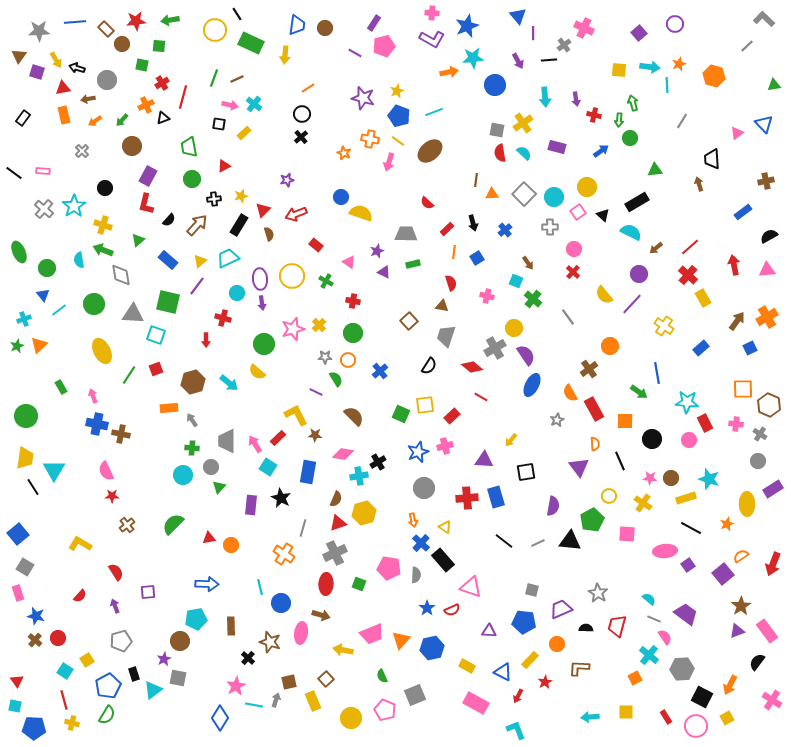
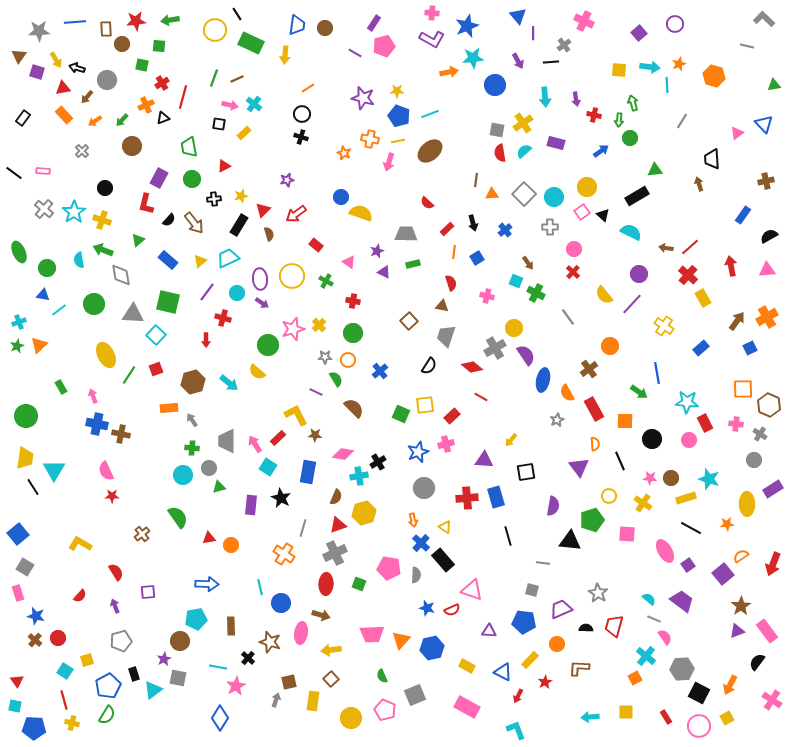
pink cross at (584, 28): moved 7 px up
brown rectangle at (106, 29): rotated 42 degrees clockwise
gray line at (747, 46): rotated 56 degrees clockwise
black line at (549, 60): moved 2 px right, 2 px down
yellow star at (397, 91): rotated 24 degrees clockwise
brown arrow at (88, 99): moved 1 px left, 2 px up; rotated 40 degrees counterclockwise
cyan line at (434, 112): moved 4 px left, 2 px down
orange rectangle at (64, 115): rotated 30 degrees counterclockwise
black cross at (301, 137): rotated 32 degrees counterclockwise
yellow line at (398, 141): rotated 48 degrees counterclockwise
purple rectangle at (557, 147): moved 1 px left, 4 px up
cyan semicircle at (524, 153): moved 2 px up; rotated 84 degrees counterclockwise
purple rectangle at (148, 176): moved 11 px right, 2 px down
black rectangle at (637, 202): moved 6 px up
cyan star at (74, 206): moved 6 px down
pink square at (578, 212): moved 4 px right
blue rectangle at (743, 212): moved 3 px down; rotated 18 degrees counterclockwise
red arrow at (296, 214): rotated 15 degrees counterclockwise
yellow cross at (103, 225): moved 1 px left, 5 px up
brown arrow at (197, 225): moved 3 px left, 2 px up; rotated 100 degrees clockwise
brown arrow at (656, 248): moved 10 px right; rotated 48 degrees clockwise
red arrow at (734, 265): moved 3 px left, 1 px down
purple line at (197, 286): moved 10 px right, 6 px down
blue triangle at (43, 295): rotated 40 degrees counterclockwise
green cross at (533, 299): moved 3 px right, 6 px up; rotated 12 degrees counterclockwise
purple arrow at (262, 303): rotated 48 degrees counterclockwise
cyan cross at (24, 319): moved 5 px left, 3 px down
cyan square at (156, 335): rotated 24 degrees clockwise
green circle at (264, 344): moved 4 px right, 1 px down
yellow ellipse at (102, 351): moved 4 px right, 4 px down
blue ellipse at (532, 385): moved 11 px right, 5 px up; rotated 15 degrees counterclockwise
orange semicircle at (570, 393): moved 3 px left
brown semicircle at (354, 416): moved 8 px up
pink cross at (445, 446): moved 1 px right, 2 px up
gray circle at (758, 461): moved 4 px left, 1 px up
gray circle at (211, 467): moved 2 px left, 1 px down
green triangle at (219, 487): rotated 32 degrees clockwise
brown semicircle at (336, 499): moved 2 px up
green pentagon at (592, 520): rotated 10 degrees clockwise
red triangle at (338, 523): moved 2 px down
green semicircle at (173, 524): moved 5 px right, 7 px up; rotated 100 degrees clockwise
orange star at (727, 524): rotated 16 degrees clockwise
brown cross at (127, 525): moved 15 px right, 9 px down
black line at (504, 541): moved 4 px right, 5 px up; rotated 36 degrees clockwise
gray line at (538, 543): moved 5 px right, 20 px down; rotated 32 degrees clockwise
pink ellipse at (665, 551): rotated 65 degrees clockwise
pink triangle at (471, 587): moved 1 px right, 3 px down
blue star at (427, 608): rotated 21 degrees counterclockwise
purple trapezoid at (686, 614): moved 4 px left, 13 px up
red trapezoid at (617, 626): moved 3 px left
pink trapezoid at (372, 634): rotated 20 degrees clockwise
yellow arrow at (343, 650): moved 12 px left; rotated 18 degrees counterclockwise
cyan cross at (649, 655): moved 3 px left, 1 px down
yellow square at (87, 660): rotated 16 degrees clockwise
brown square at (326, 679): moved 5 px right
black square at (702, 697): moved 3 px left, 4 px up
yellow rectangle at (313, 701): rotated 30 degrees clockwise
pink rectangle at (476, 703): moved 9 px left, 4 px down
cyan line at (254, 705): moved 36 px left, 38 px up
pink circle at (696, 726): moved 3 px right
